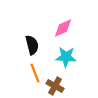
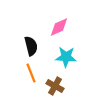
pink diamond: moved 4 px left, 1 px up
black semicircle: moved 1 px left, 1 px down
orange line: moved 4 px left
